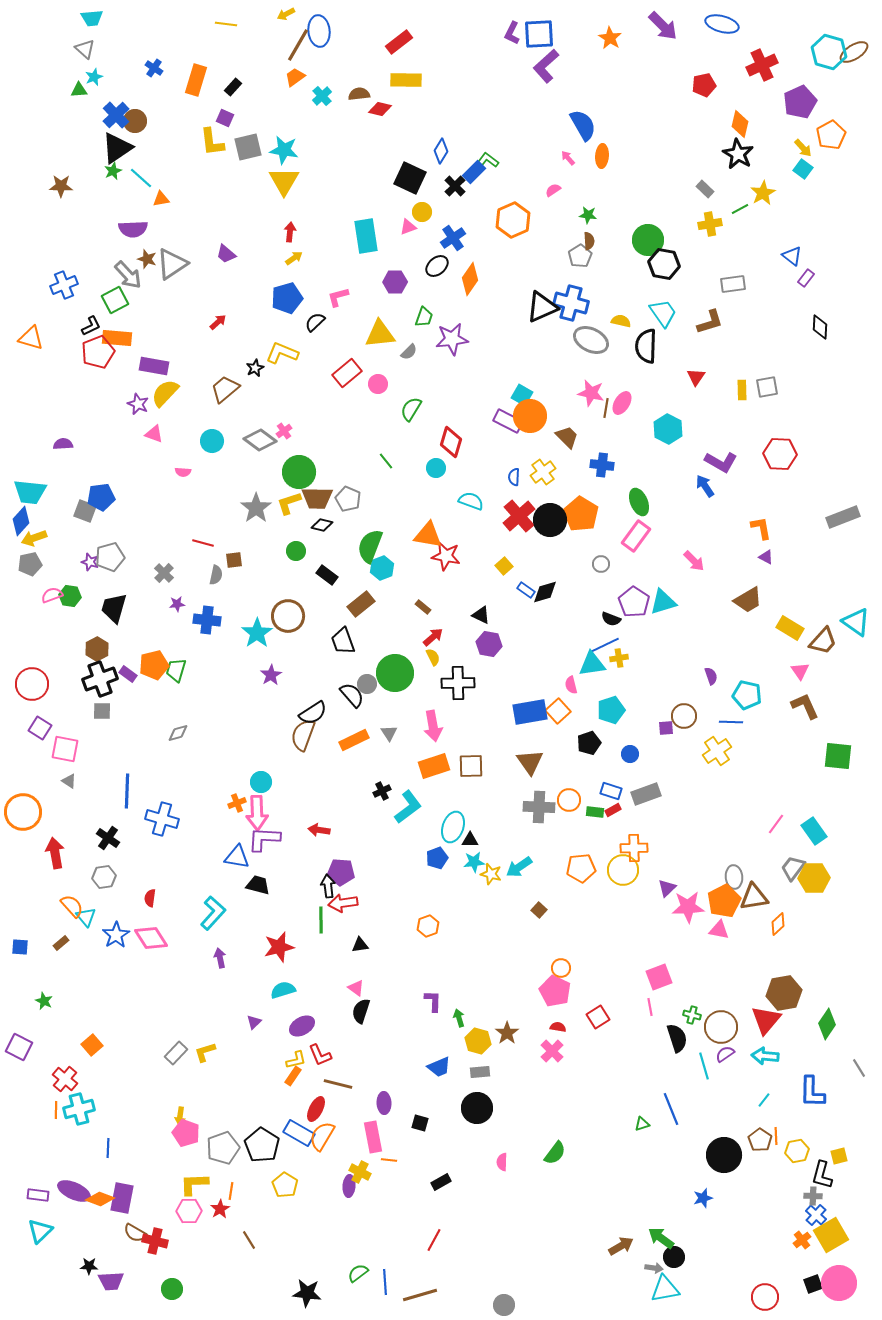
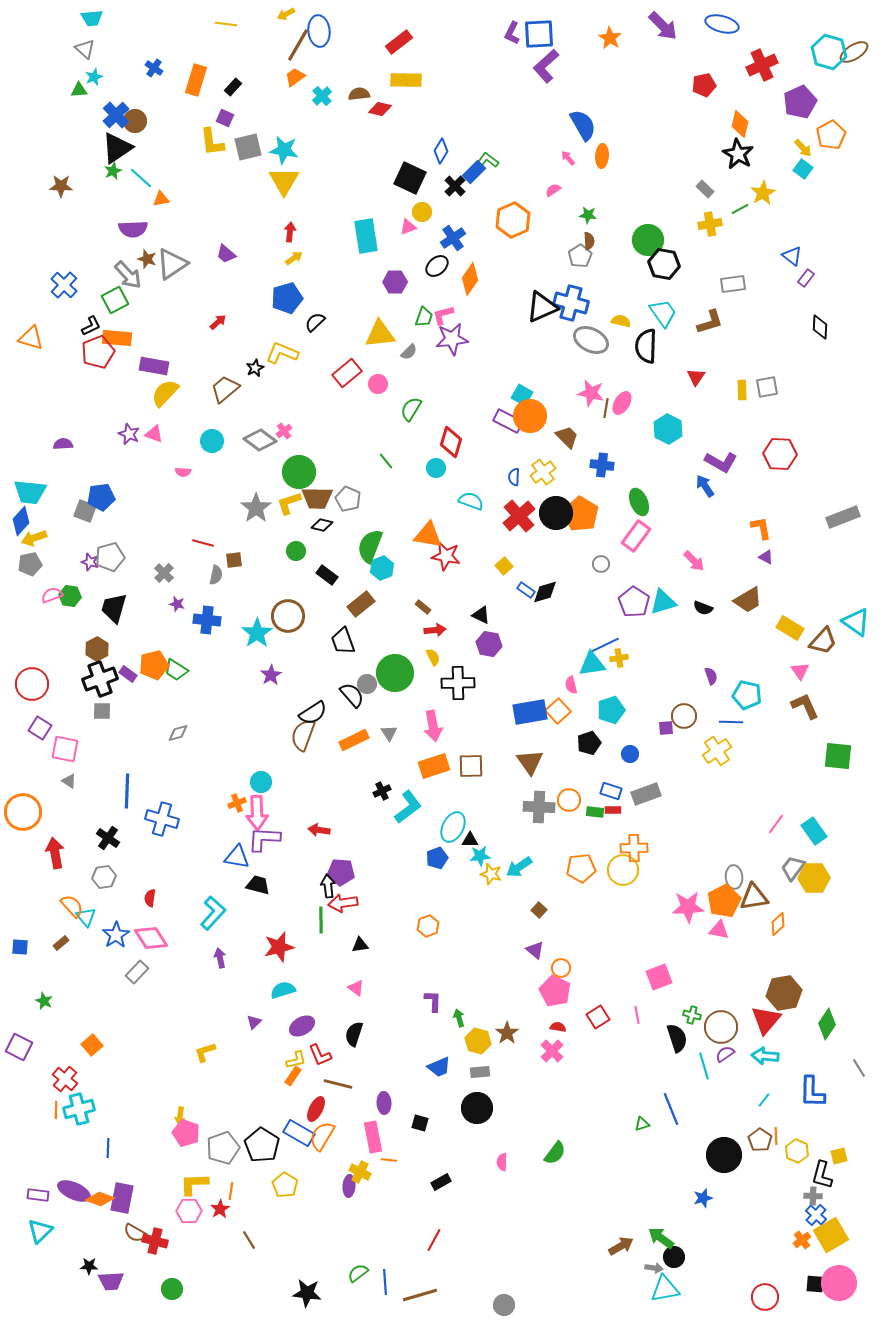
blue cross at (64, 285): rotated 24 degrees counterclockwise
pink L-shape at (338, 297): moved 105 px right, 18 px down
purple star at (138, 404): moved 9 px left, 30 px down
black circle at (550, 520): moved 6 px right, 7 px up
purple star at (177, 604): rotated 21 degrees clockwise
black semicircle at (611, 619): moved 92 px right, 11 px up
red arrow at (433, 637): moved 2 px right, 7 px up; rotated 35 degrees clockwise
green trapezoid at (176, 670): rotated 75 degrees counterclockwise
red rectangle at (613, 810): rotated 28 degrees clockwise
cyan ellipse at (453, 827): rotated 8 degrees clockwise
cyan star at (474, 862): moved 6 px right, 6 px up
purple triangle at (667, 888): moved 132 px left, 62 px down; rotated 36 degrees counterclockwise
pink line at (650, 1007): moved 13 px left, 8 px down
black semicircle at (361, 1011): moved 7 px left, 23 px down
gray rectangle at (176, 1053): moved 39 px left, 81 px up
yellow hexagon at (797, 1151): rotated 25 degrees counterclockwise
black square at (813, 1284): moved 2 px right; rotated 24 degrees clockwise
